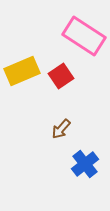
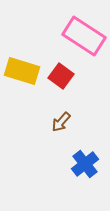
yellow rectangle: rotated 40 degrees clockwise
red square: rotated 20 degrees counterclockwise
brown arrow: moved 7 px up
